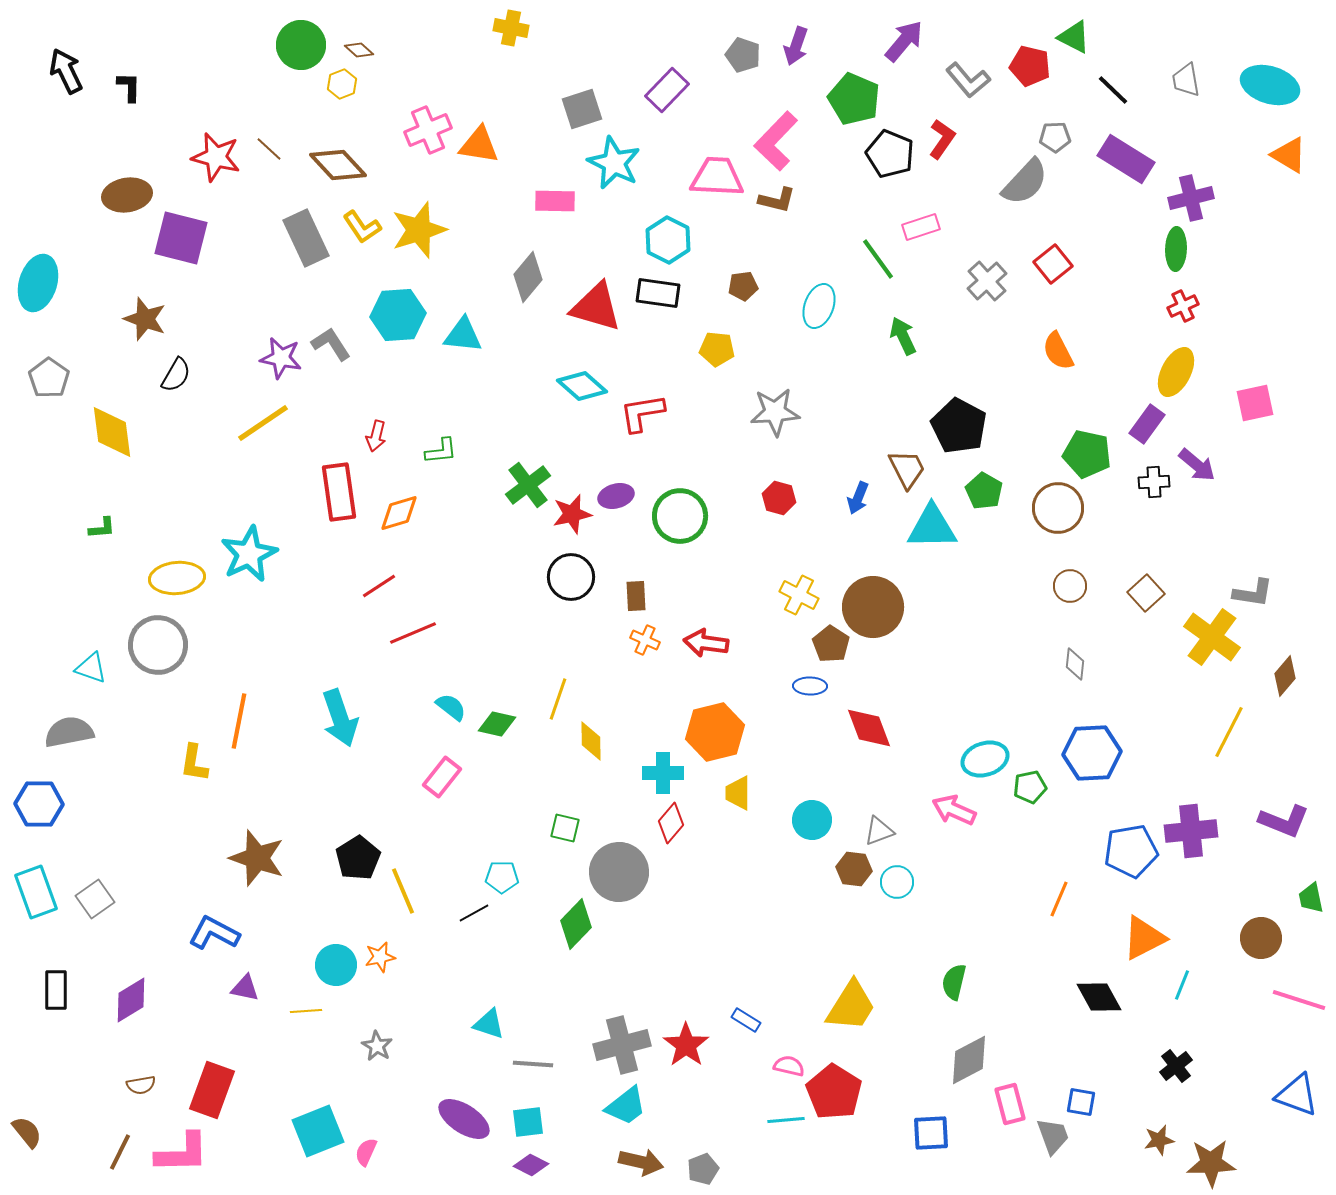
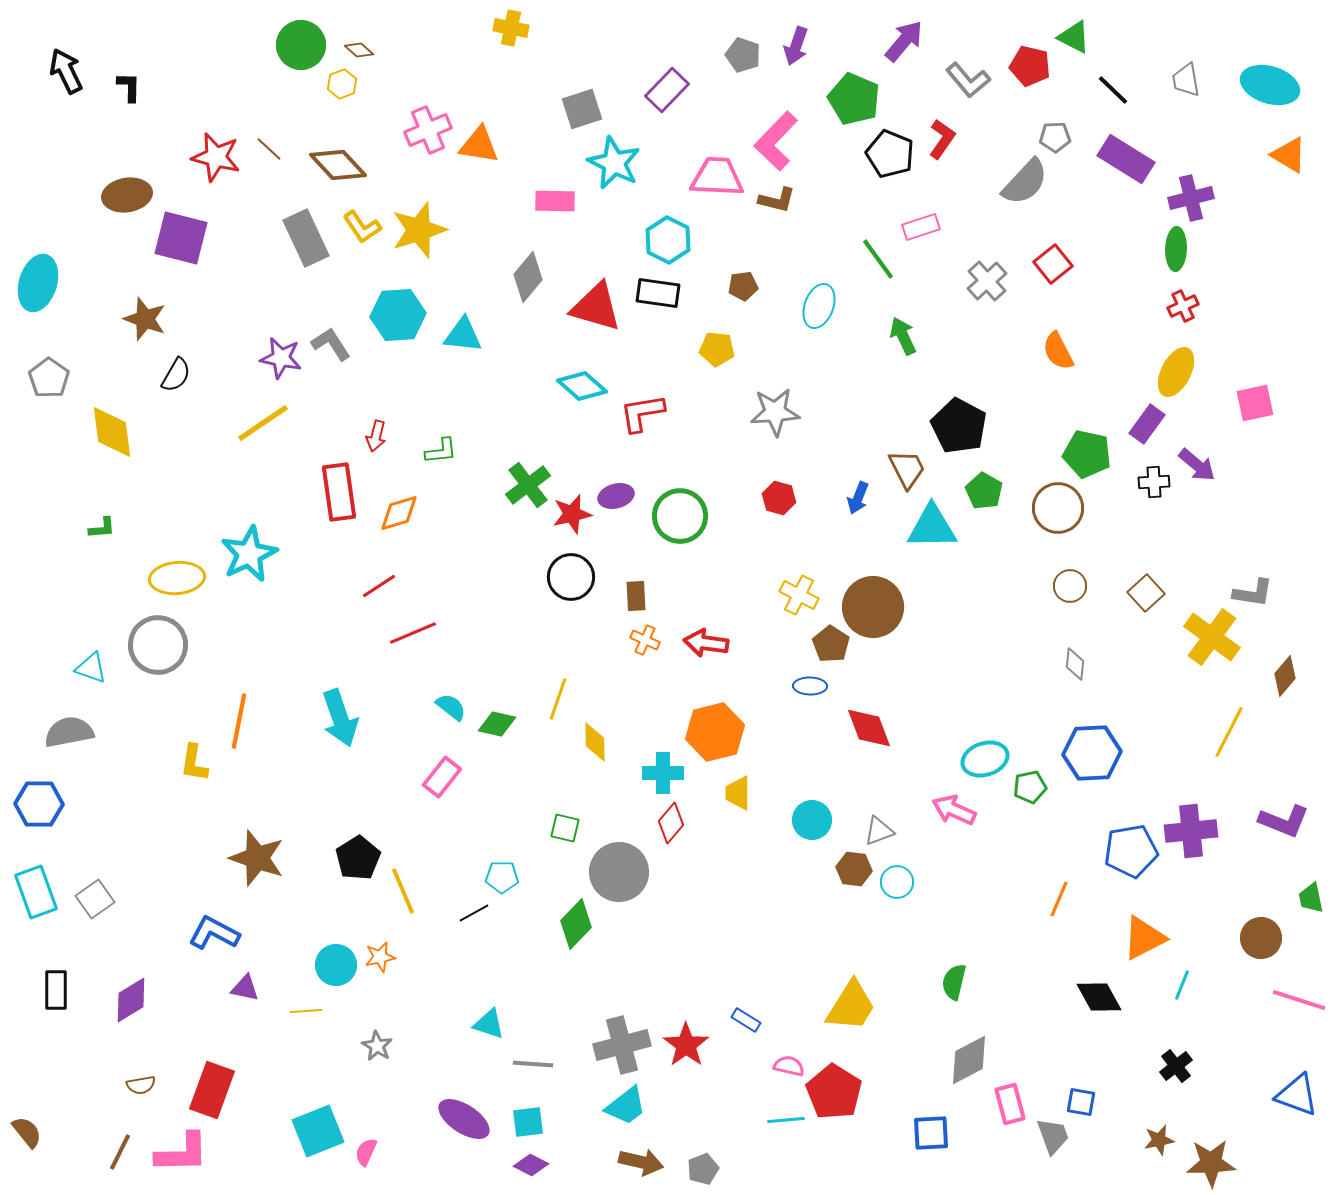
yellow diamond at (591, 741): moved 4 px right, 1 px down
